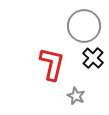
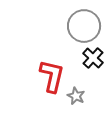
red L-shape: moved 12 px down
